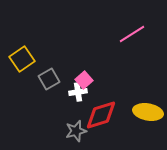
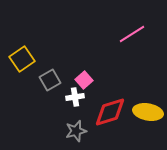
gray square: moved 1 px right, 1 px down
white cross: moved 3 px left, 5 px down
red diamond: moved 9 px right, 3 px up
